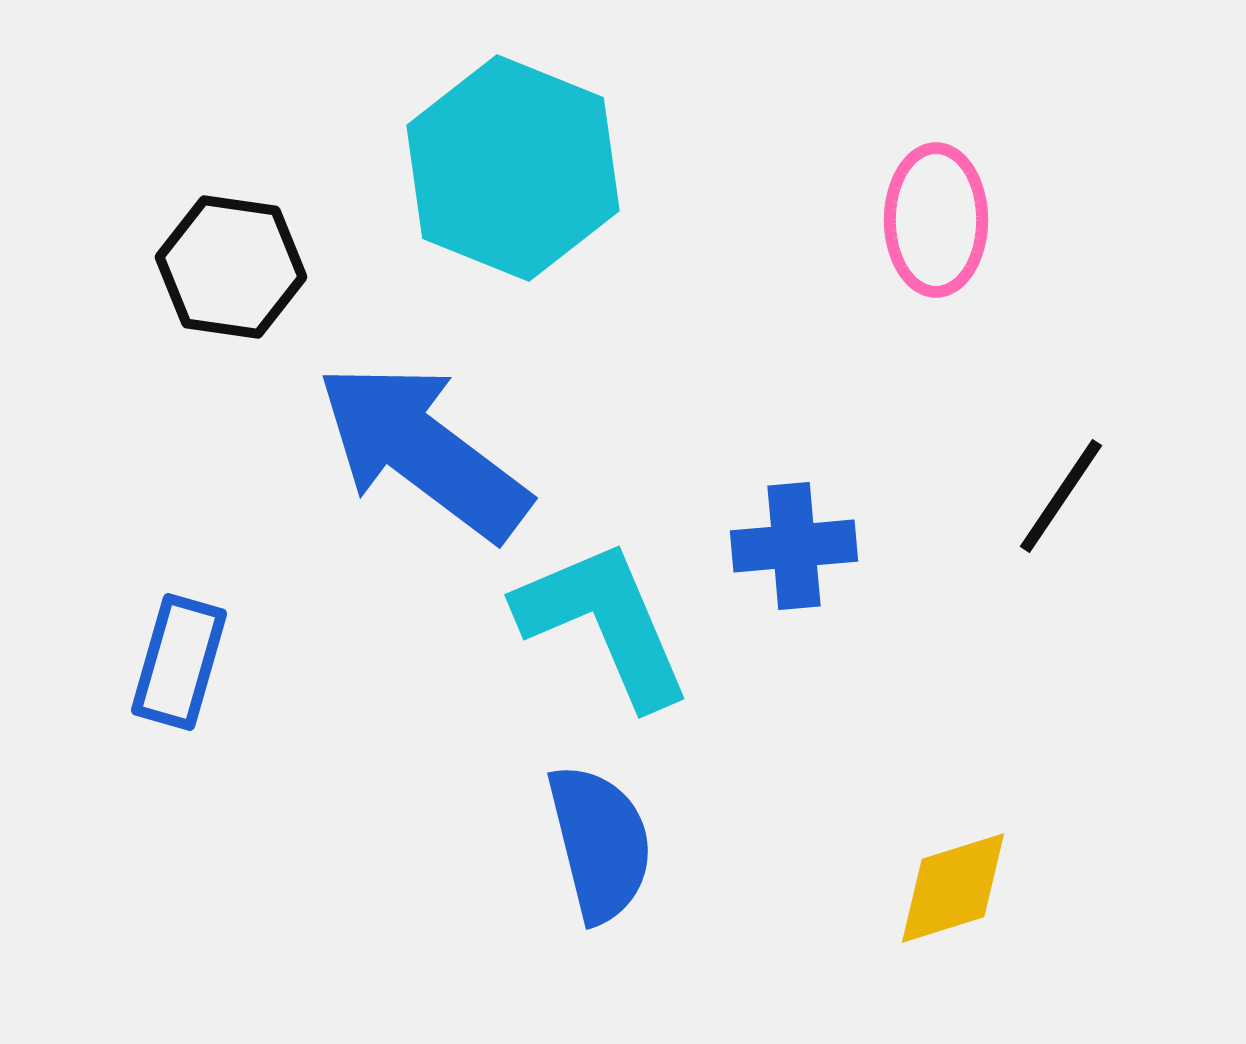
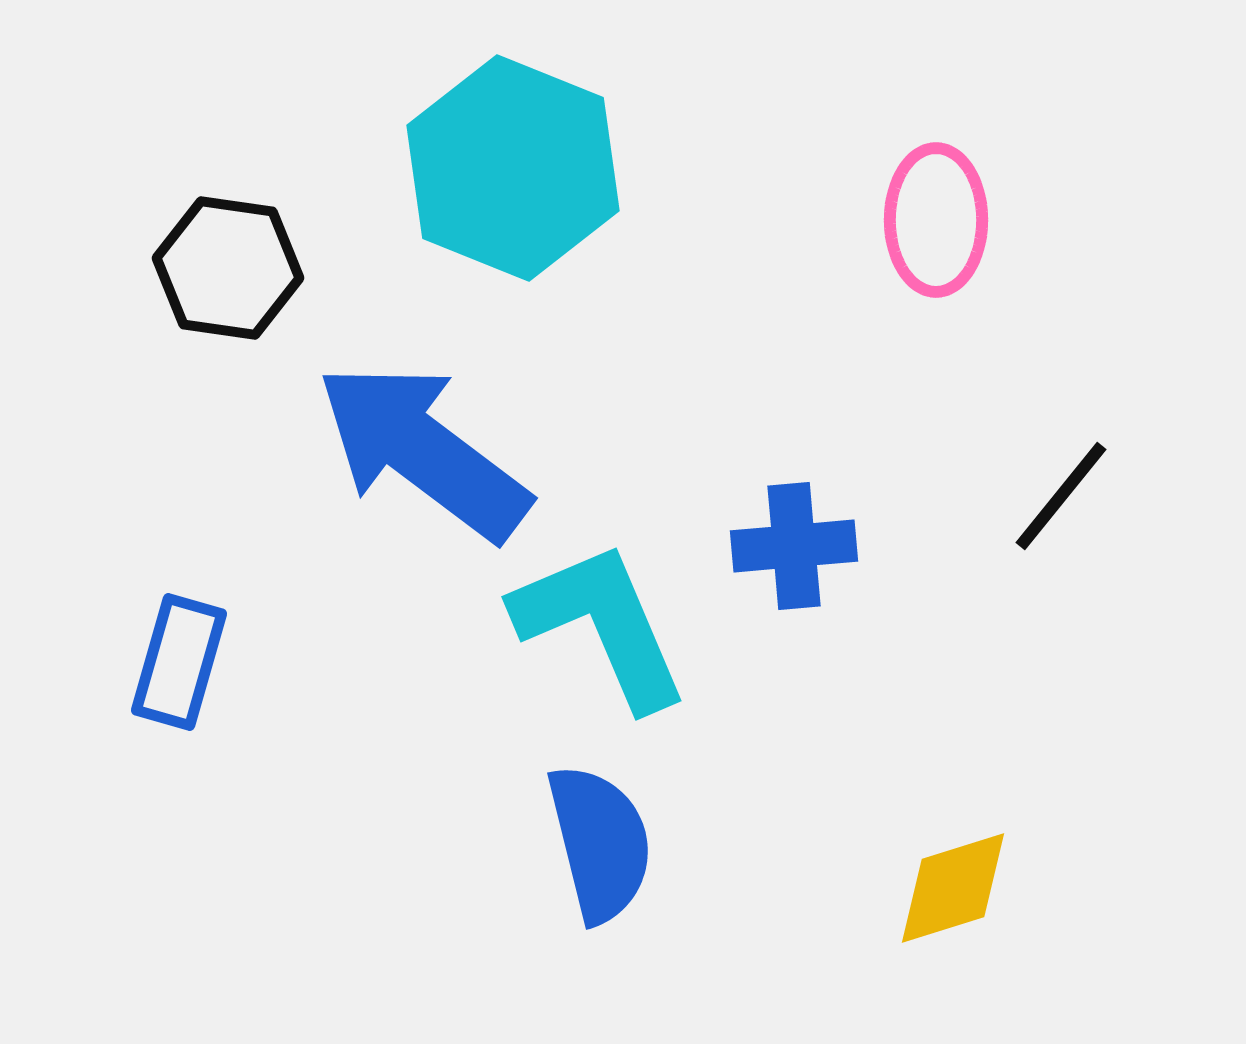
black hexagon: moved 3 px left, 1 px down
black line: rotated 5 degrees clockwise
cyan L-shape: moved 3 px left, 2 px down
